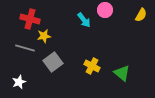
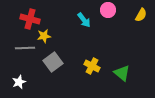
pink circle: moved 3 px right
gray line: rotated 18 degrees counterclockwise
